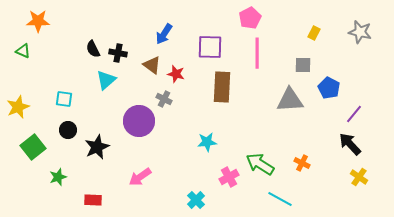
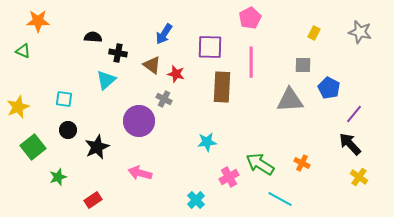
black semicircle: moved 12 px up; rotated 120 degrees clockwise
pink line: moved 6 px left, 9 px down
pink arrow: moved 4 px up; rotated 50 degrees clockwise
red rectangle: rotated 36 degrees counterclockwise
